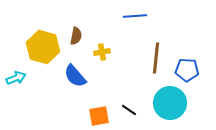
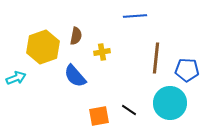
yellow hexagon: rotated 24 degrees clockwise
